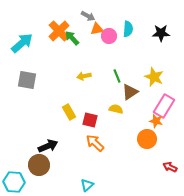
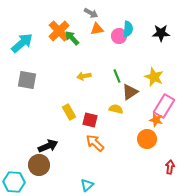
gray arrow: moved 3 px right, 3 px up
pink circle: moved 10 px right
orange star: moved 1 px up
red arrow: rotated 72 degrees clockwise
